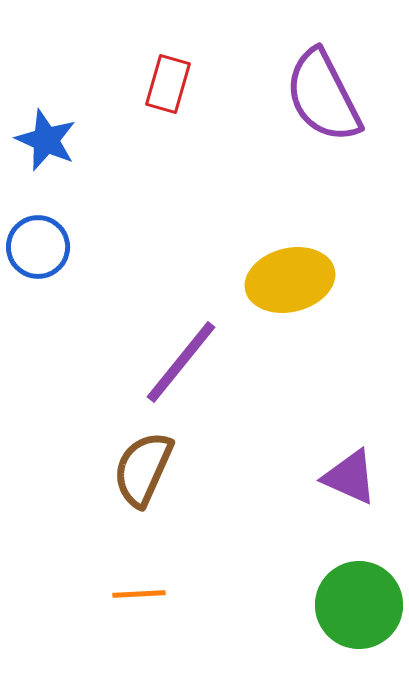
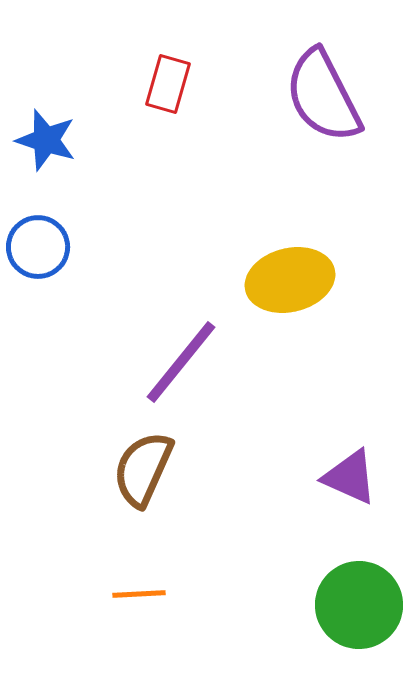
blue star: rotated 6 degrees counterclockwise
